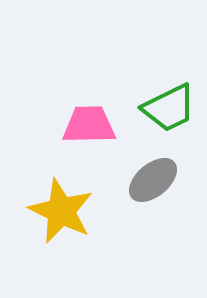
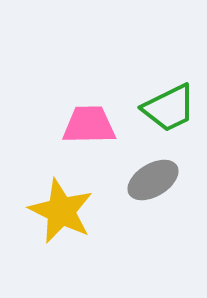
gray ellipse: rotated 9 degrees clockwise
